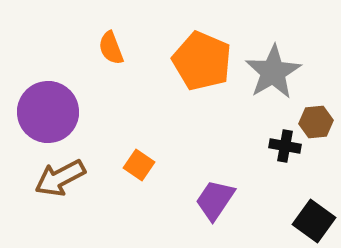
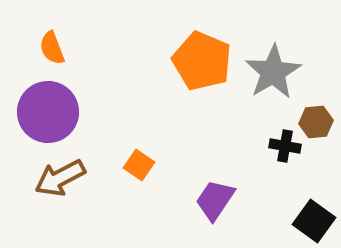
orange semicircle: moved 59 px left
